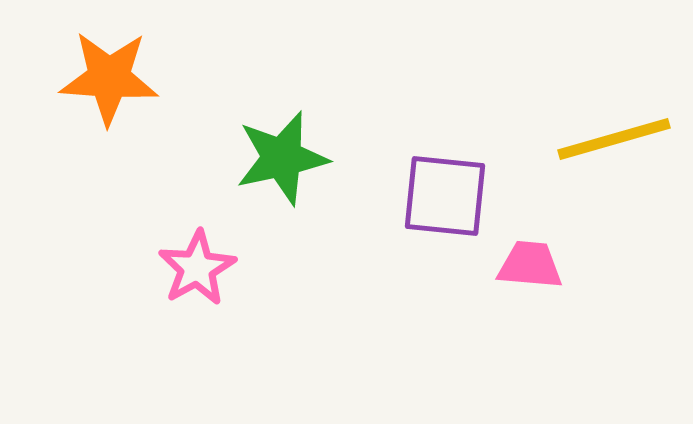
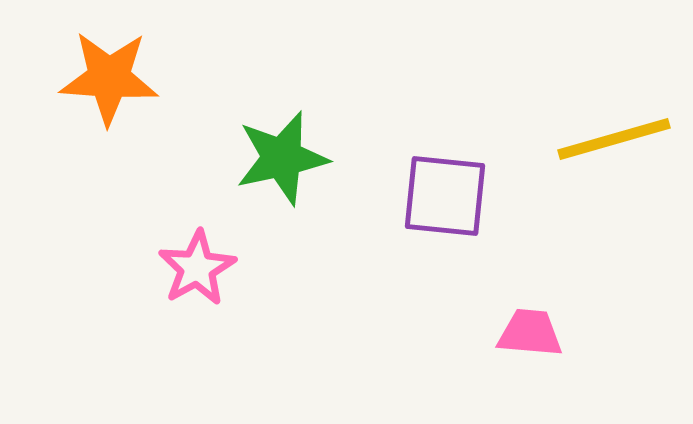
pink trapezoid: moved 68 px down
